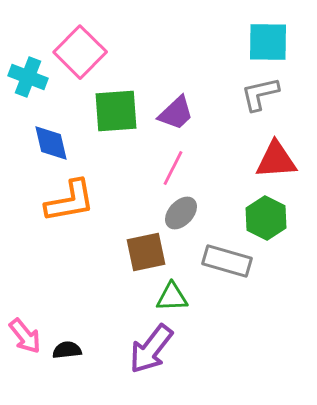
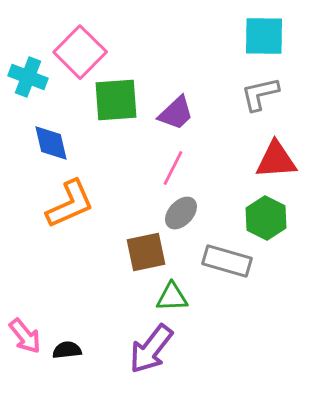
cyan square: moved 4 px left, 6 px up
green square: moved 11 px up
orange L-shape: moved 3 px down; rotated 14 degrees counterclockwise
